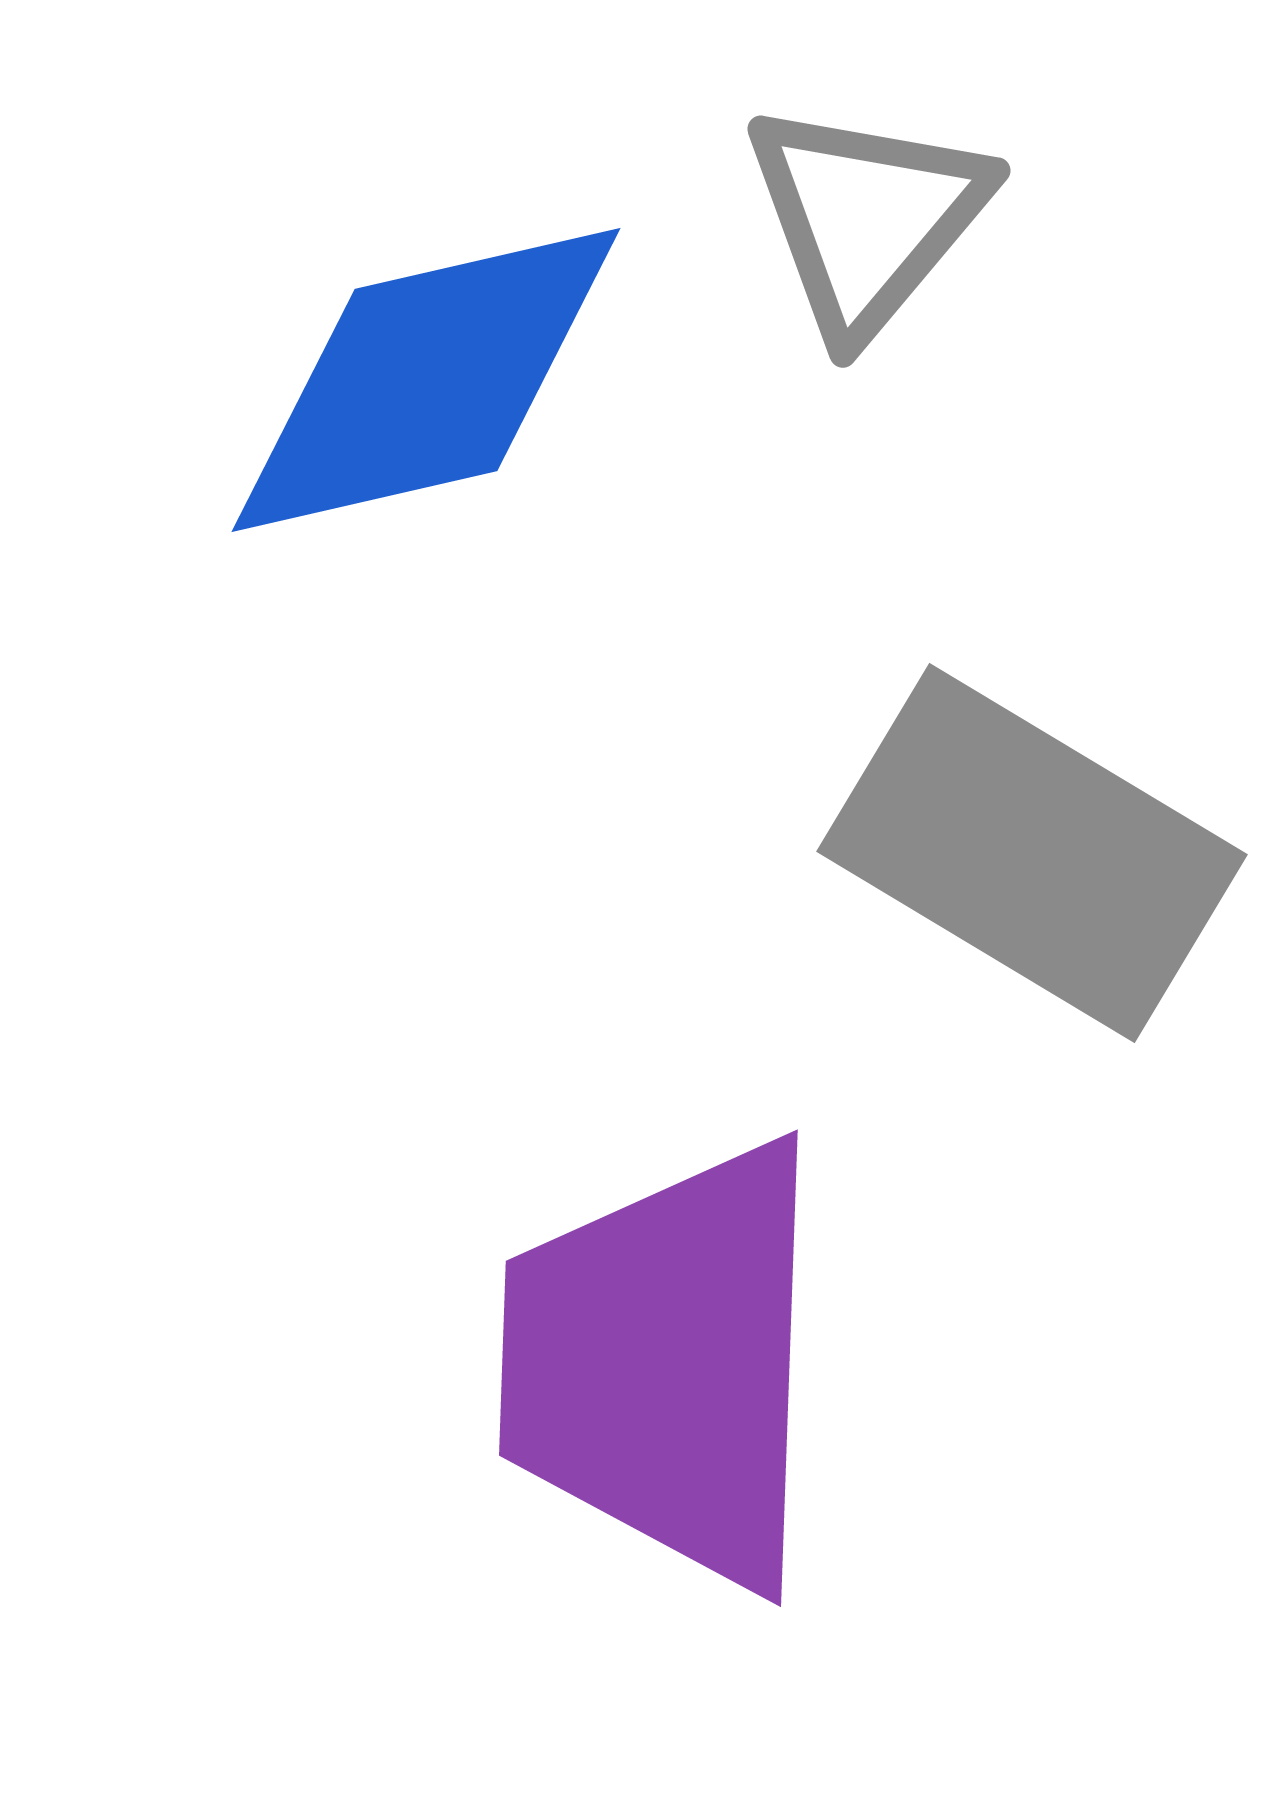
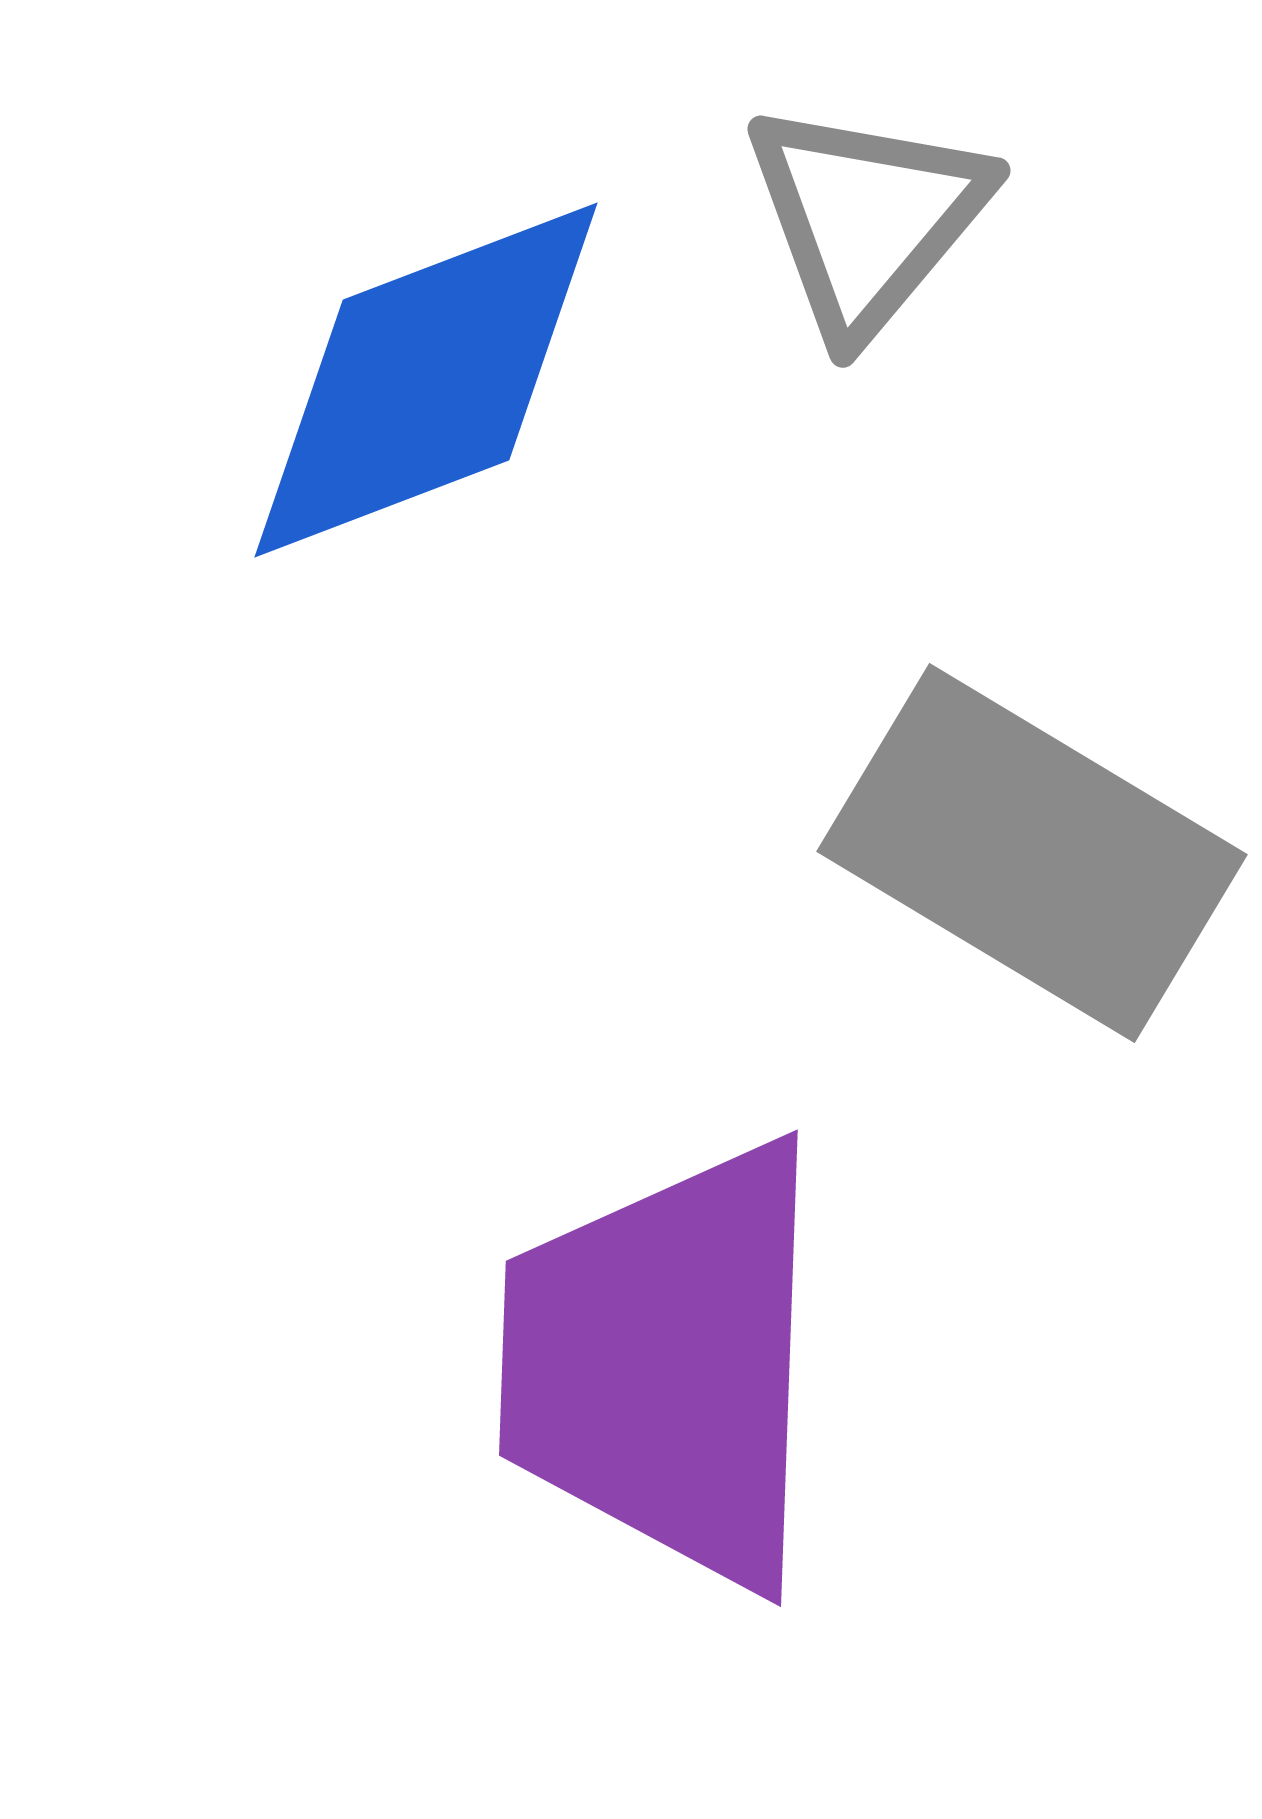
blue diamond: rotated 8 degrees counterclockwise
